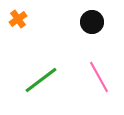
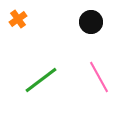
black circle: moved 1 px left
